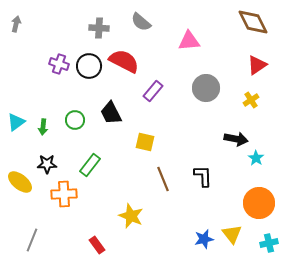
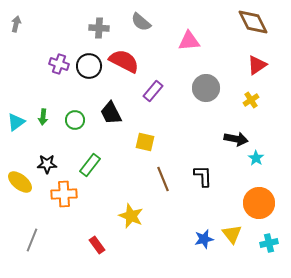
green arrow: moved 10 px up
